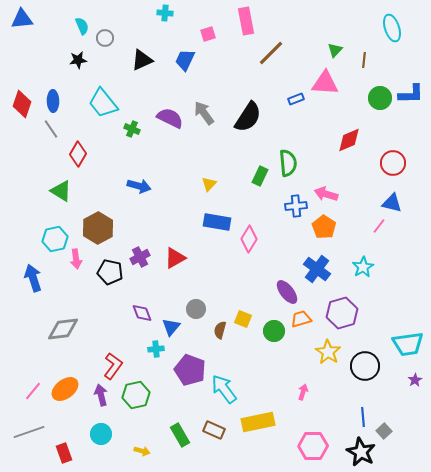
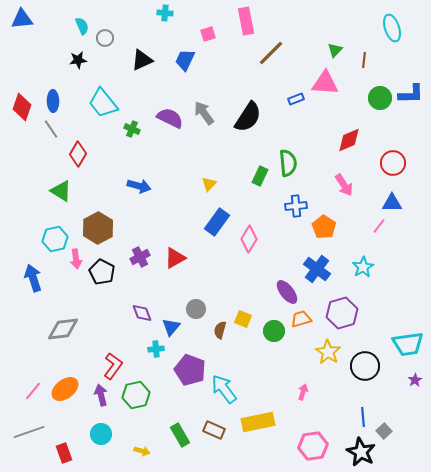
red diamond at (22, 104): moved 3 px down
pink arrow at (326, 194): moved 18 px right, 9 px up; rotated 140 degrees counterclockwise
blue triangle at (392, 203): rotated 15 degrees counterclockwise
blue rectangle at (217, 222): rotated 64 degrees counterclockwise
black pentagon at (110, 272): moved 8 px left; rotated 15 degrees clockwise
pink hexagon at (313, 446): rotated 8 degrees counterclockwise
